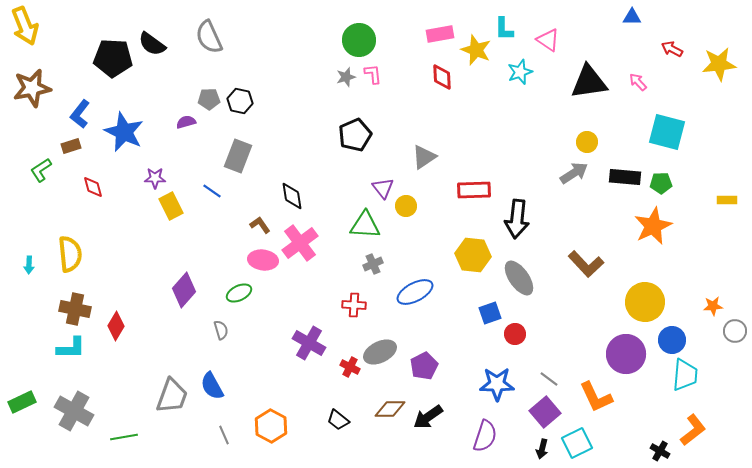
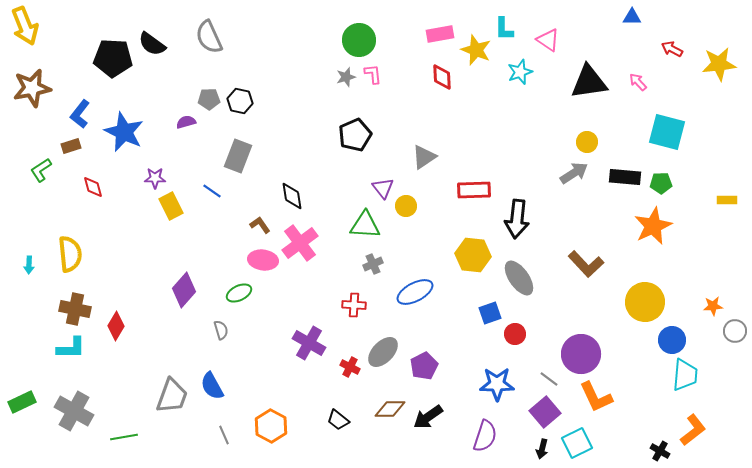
gray ellipse at (380, 352): moved 3 px right; rotated 20 degrees counterclockwise
purple circle at (626, 354): moved 45 px left
